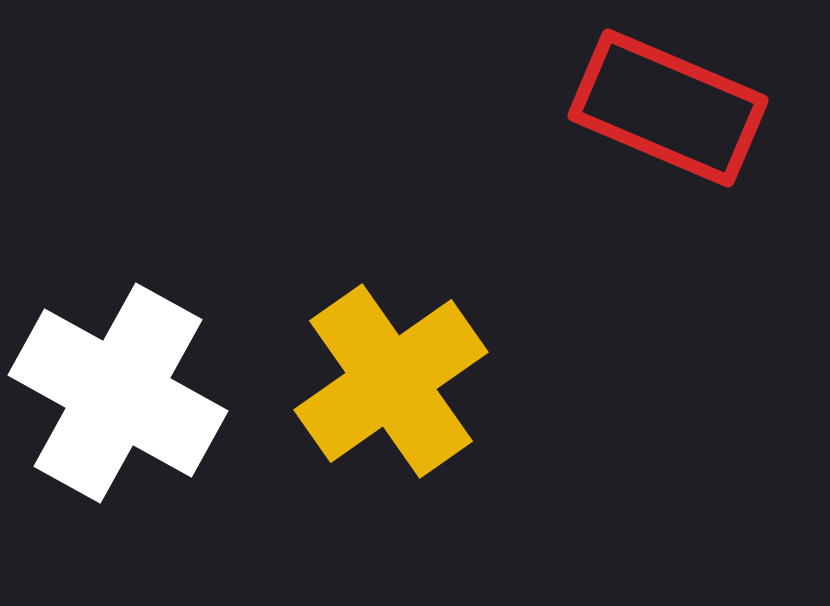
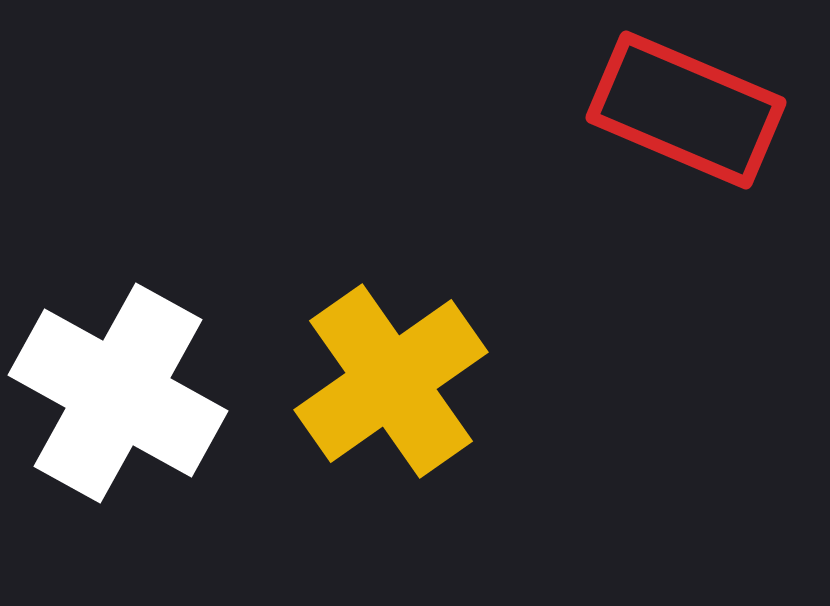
red rectangle: moved 18 px right, 2 px down
